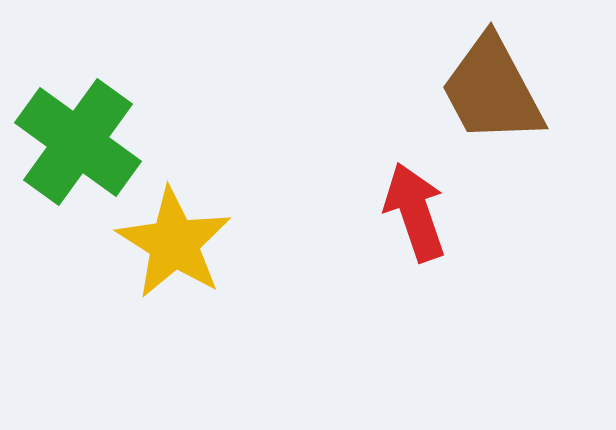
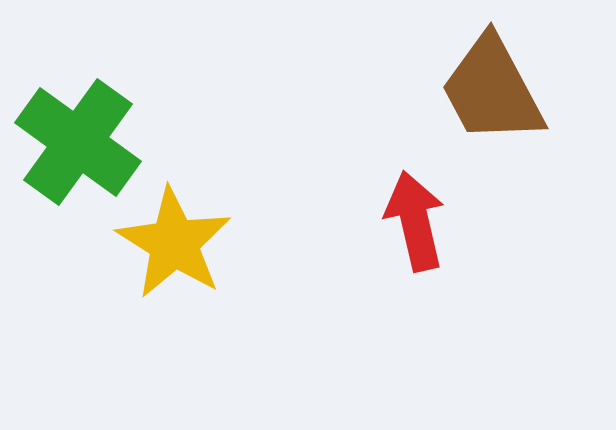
red arrow: moved 9 px down; rotated 6 degrees clockwise
